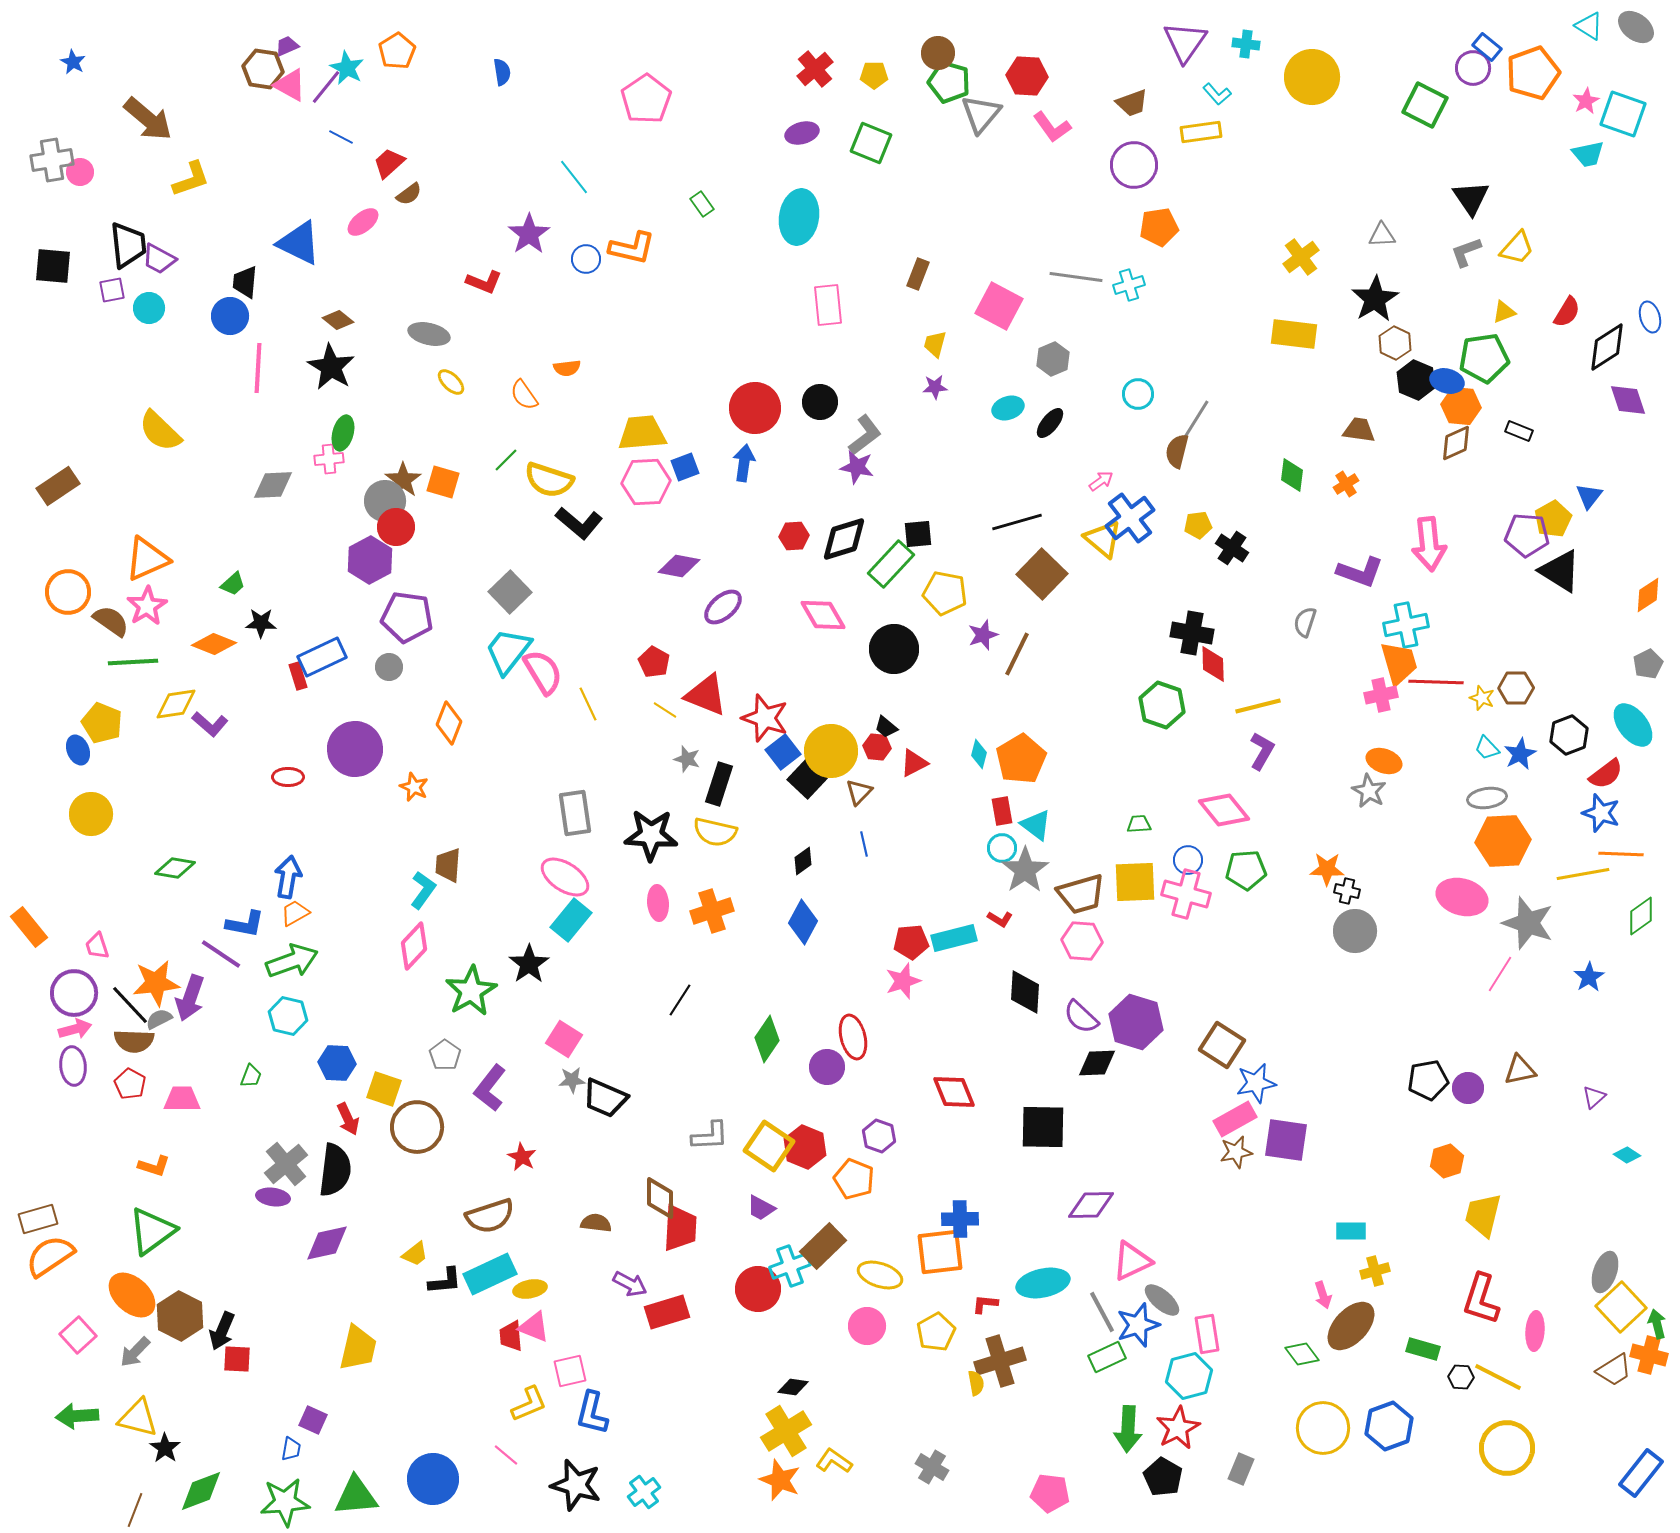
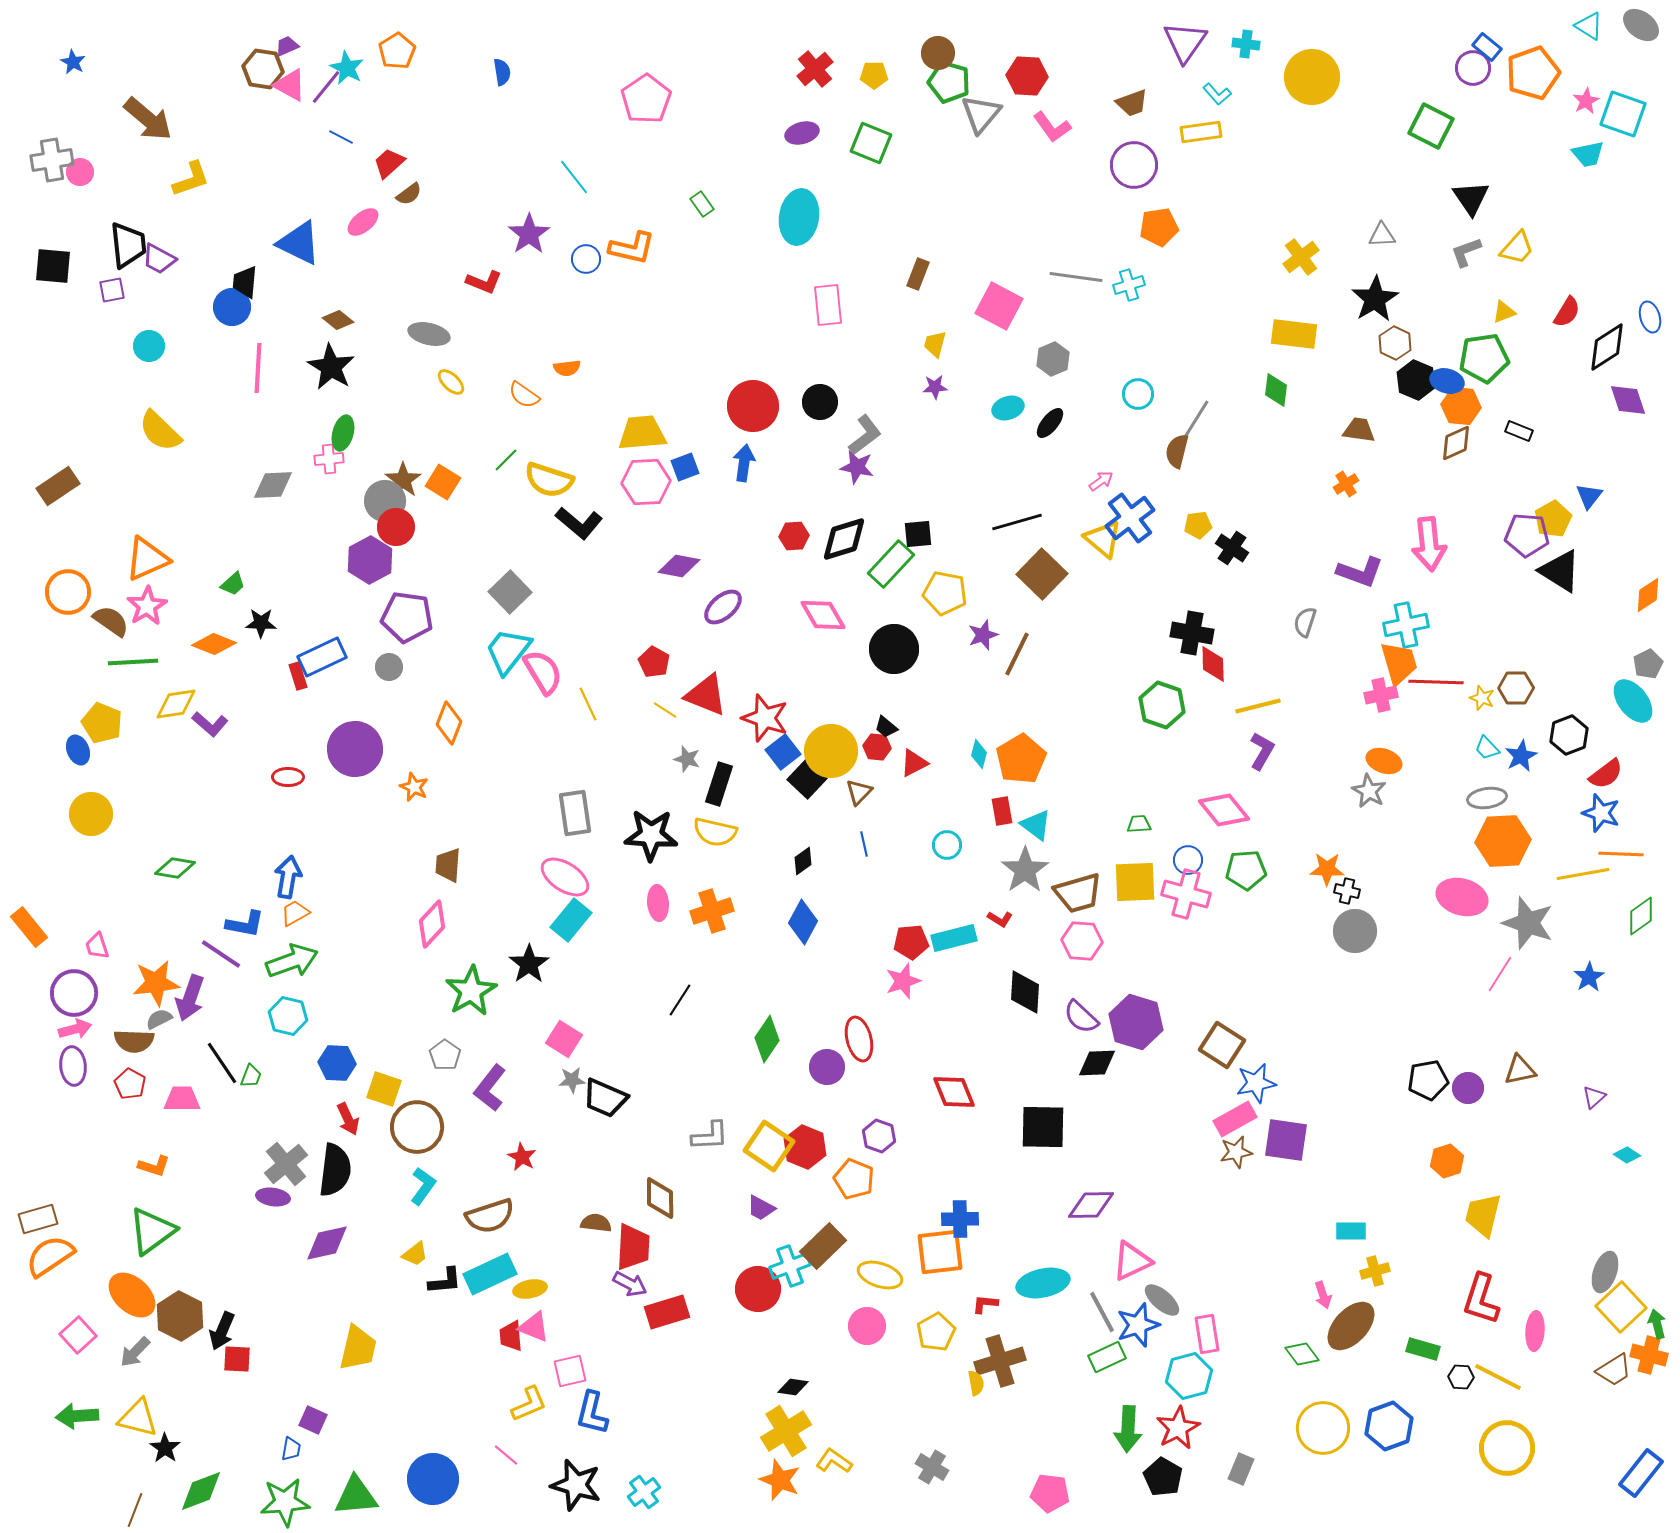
gray ellipse at (1636, 27): moved 5 px right, 2 px up
green square at (1425, 105): moved 6 px right, 21 px down
cyan circle at (149, 308): moved 38 px down
blue circle at (230, 316): moved 2 px right, 9 px up
orange semicircle at (524, 395): rotated 20 degrees counterclockwise
red circle at (755, 408): moved 2 px left, 2 px up
green diamond at (1292, 475): moved 16 px left, 85 px up
orange square at (443, 482): rotated 16 degrees clockwise
cyan ellipse at (1633, 725): moved 24 px up
blue star at (1520, 754): moved 1 px right, 2 px down
cyan circle at (1002, 848): moved 55 px left, 3 px up
cyan L-shape at (423, 890): moved 296 px down
brown trapezoid at (1081, 894): moved 3 px left, 1 px up
pink diamond at (414, 946): moved 18 px right, 22 px up
black line at (130, 1005): moved 92 px right, 58 px down; rotated 9 degrees clockwise
red ellipse at (853, 1037): moved 6 px right, 2 px down
red trapezoid at (680, 1228): moved 47 px left, 19 px down
